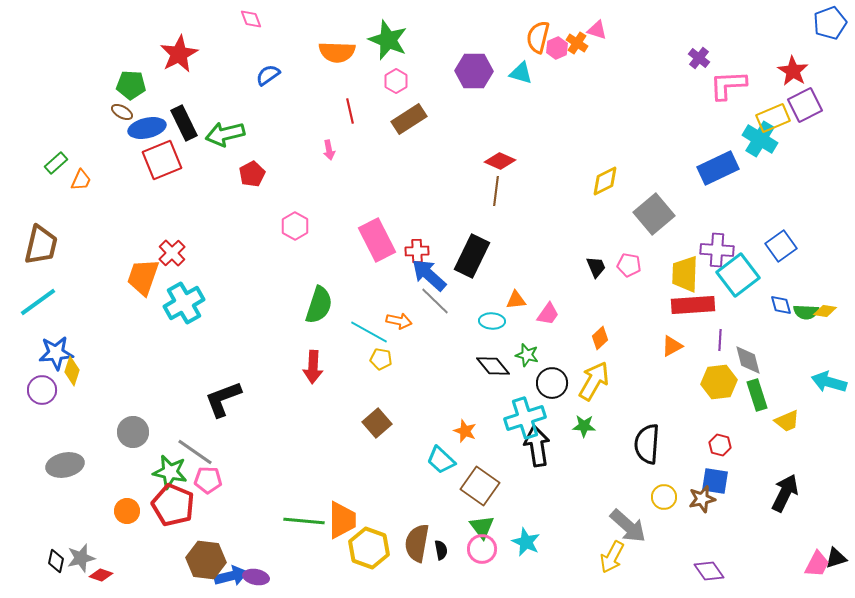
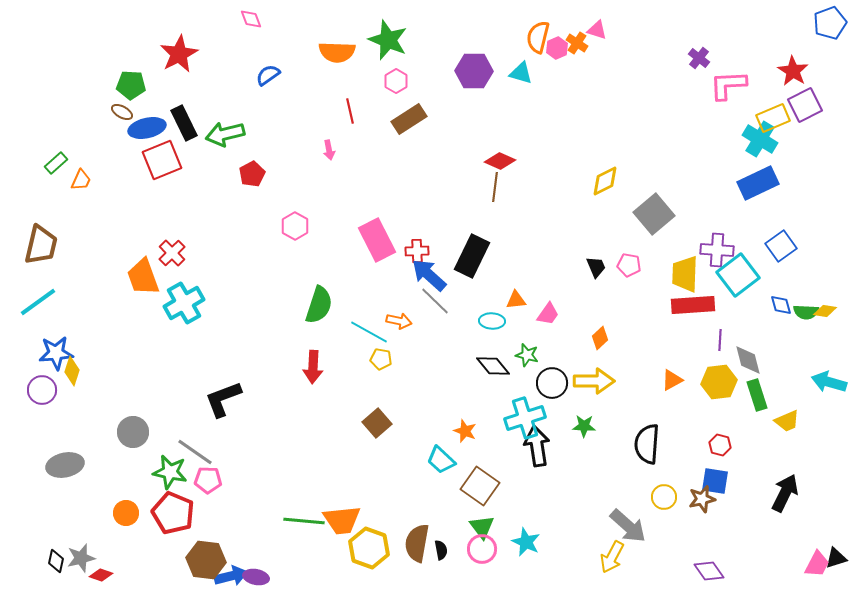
blue rectangle at (718, 168): moved 40 px right, 15 px down
brown line at (496, 191): moved 1 px left, 4 px up
orange trapezoid at (143, 277): rotated 39 degrees counterclockwise
orange triangle at (672, 346): moved 34 px down
yellow arrow at (594, 381): rotated 60 degrees clockwise
red pentagon at (173, 505): moved 8 px down
orange circle at (127, 511): moved 1 px left, 2 px down
orange trapezoid at (342, 520): rotated 84 degrees clockwise
